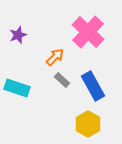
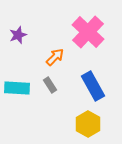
gray rectangle: moved 12 px left, 5 px down; rotated 14 degrees clockwise
cyan rectangle: rotated 15 degrees counterclockwise
